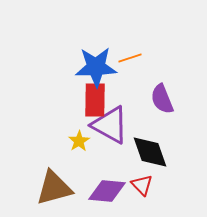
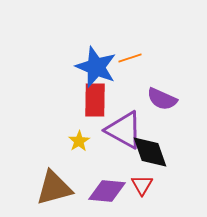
blue star: rotated 24 degrees clockwise
purple semicircle: rotated 44 degrees counterclockwise
purple triangle: moved 14 px right, 5 px down
red triangle: rotated 15 degrees clockwise
